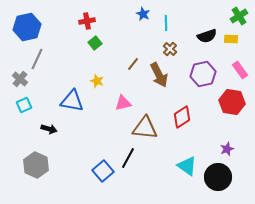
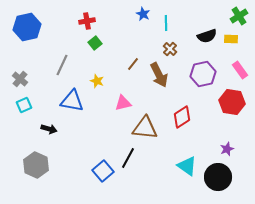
gray line: moved 25 px right, 6 px down
